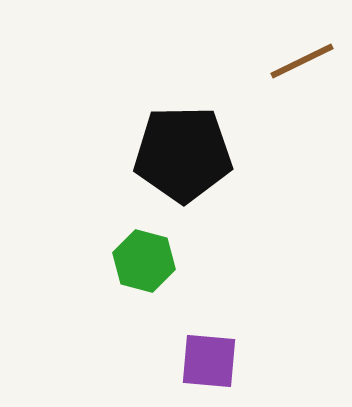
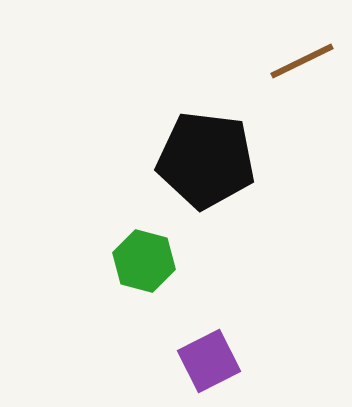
black pentagon: moved 23 px right, 6 px down; rotated 8 degrees clockwise
purple square: rotated 32 degrees counterclockwise
